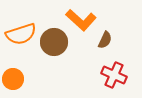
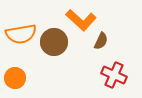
orange semicircle: rotated 8 degrees clockwise
brown semicircle: moved 4 px left, 1 px down
orange circle: moved 2 px right, 1 px up
